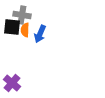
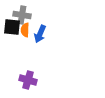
purple cross: moved 16 px right, 3 px up; rotated 24 degrees counterclockwise
